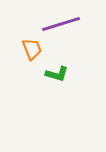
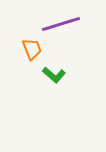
green L-shape: moved 3 px left, 1 px down; rotated 25 degrees clockwise
